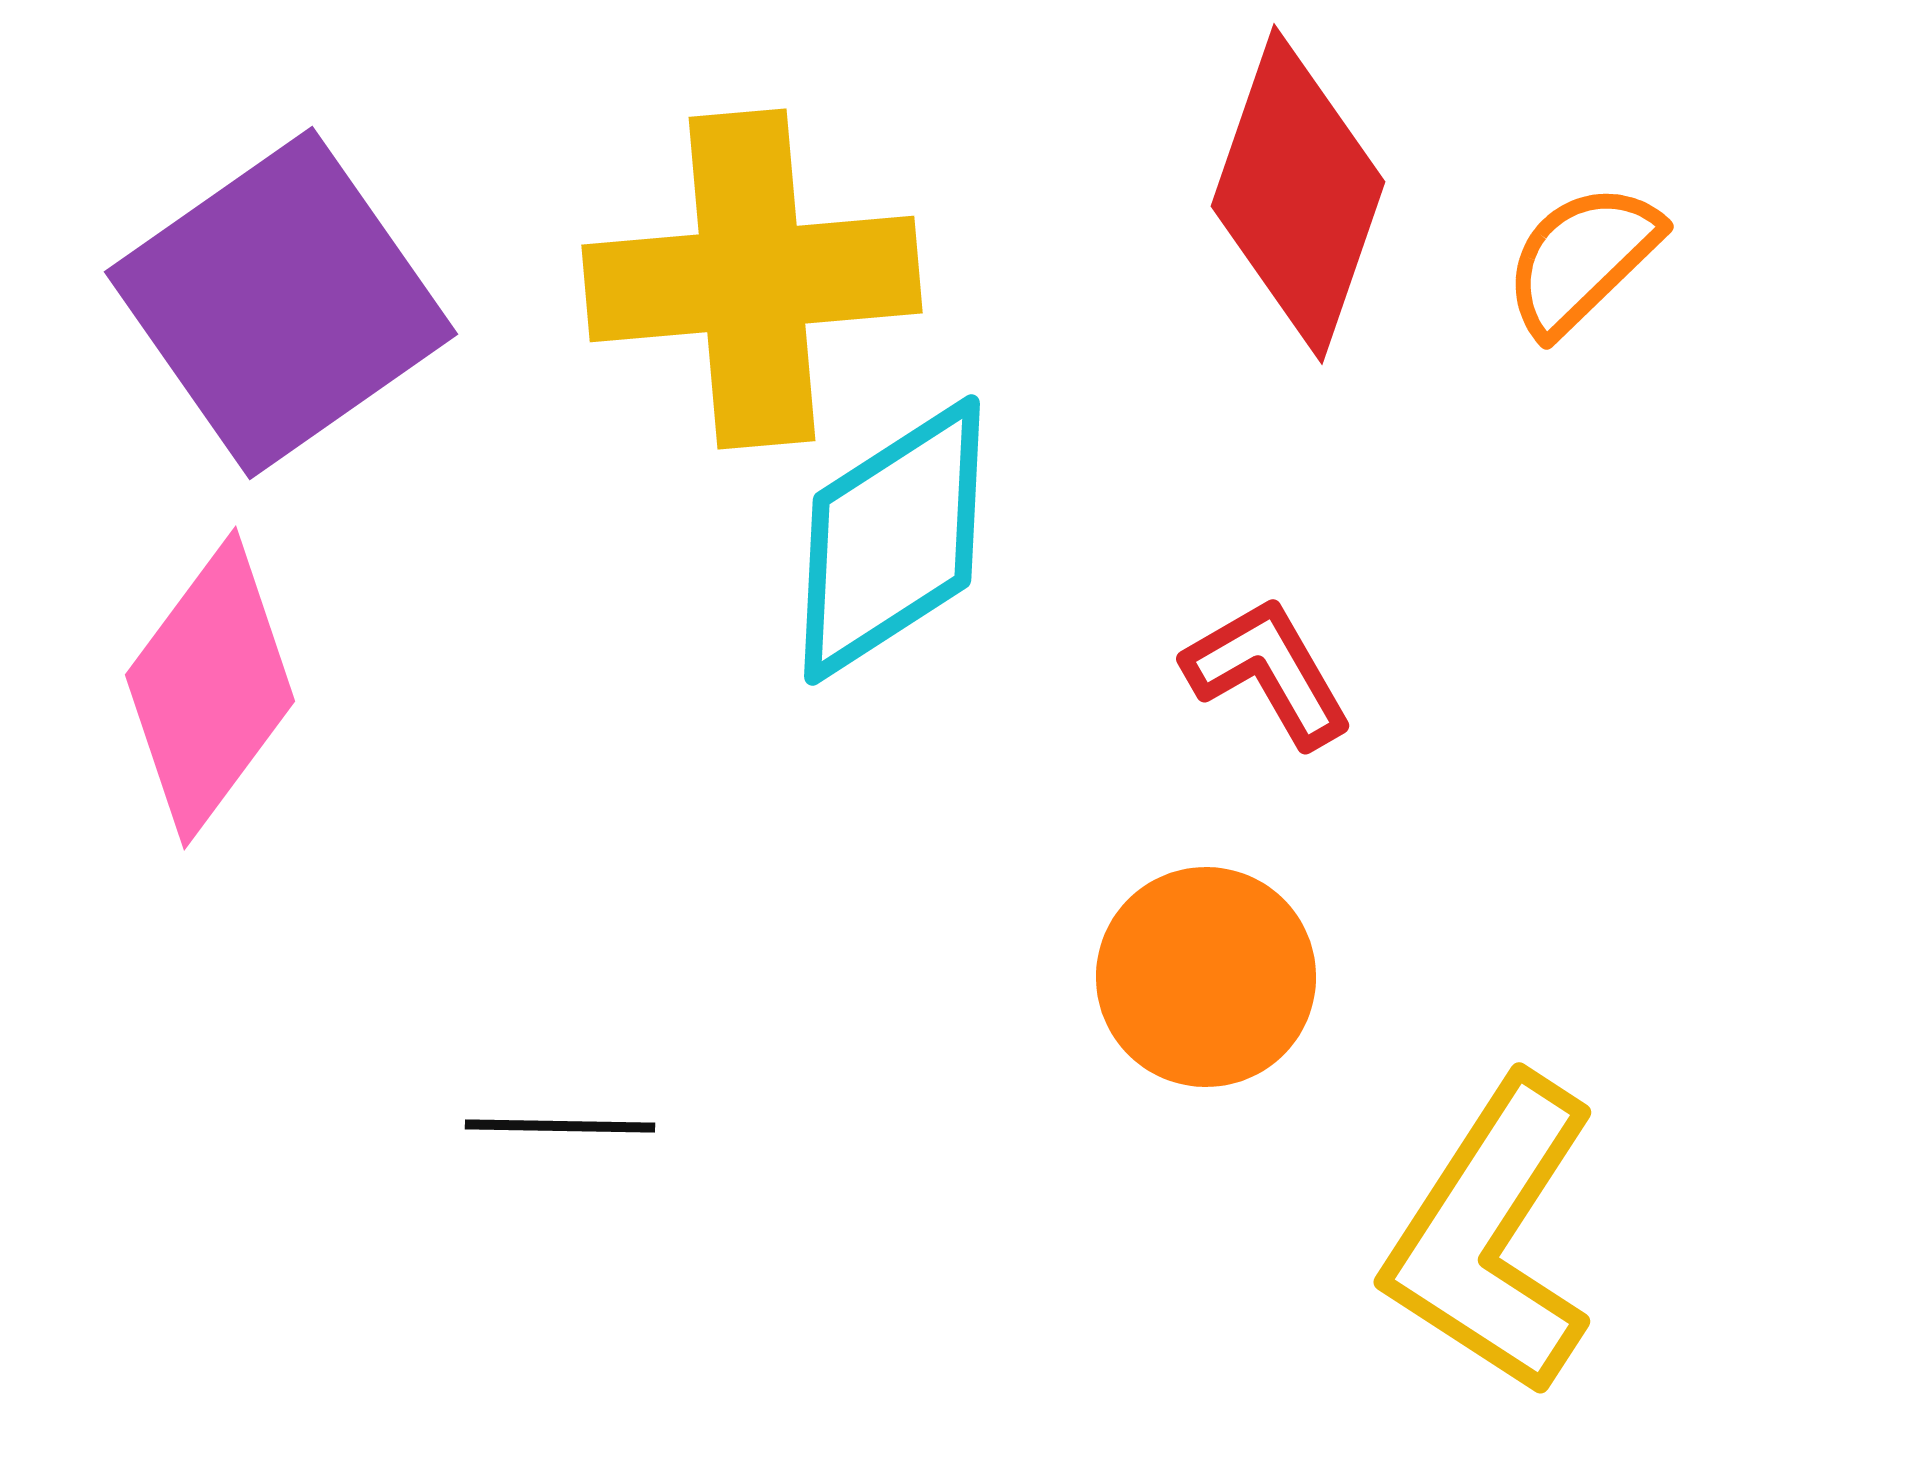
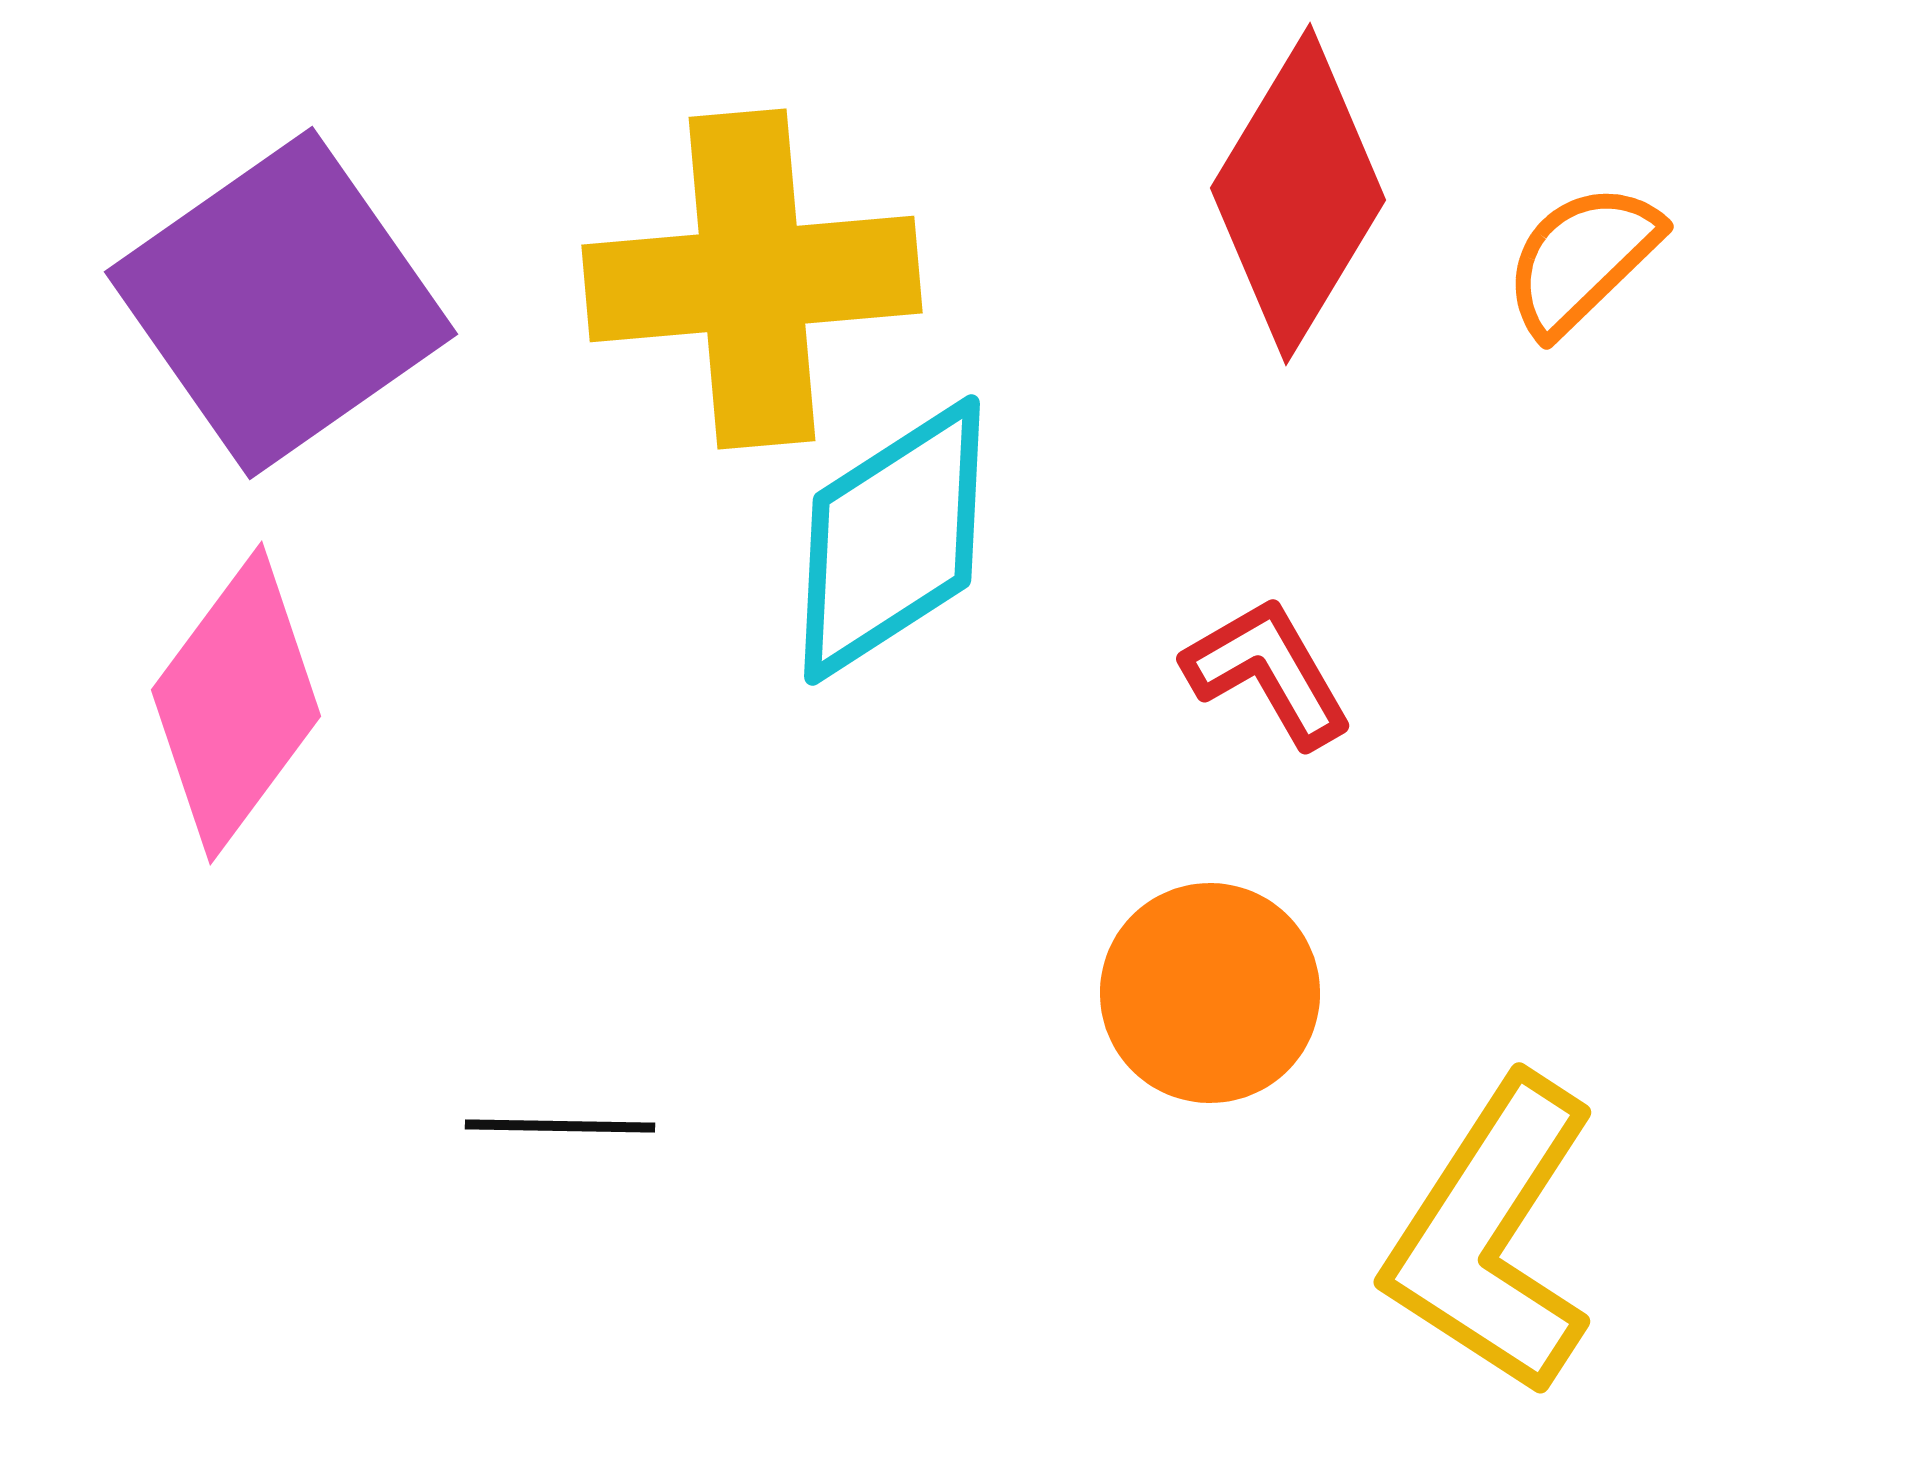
red diamond: rotated 12 degrees clockwise
pink diamond: moved 26 px right, 15 px down
orange circle: moved 4 px right, 16 px down
